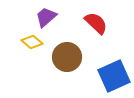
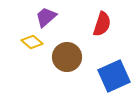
red semicircle: moved 6 px right, 1 px down; rotated 65 degrees clockwise
